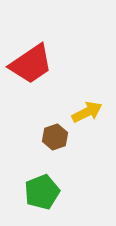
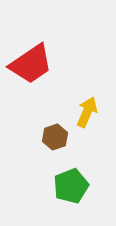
yellow arrow: rotated 40 degrees counterclockwise
green pentagon: moved 29 px right, 6 px up
